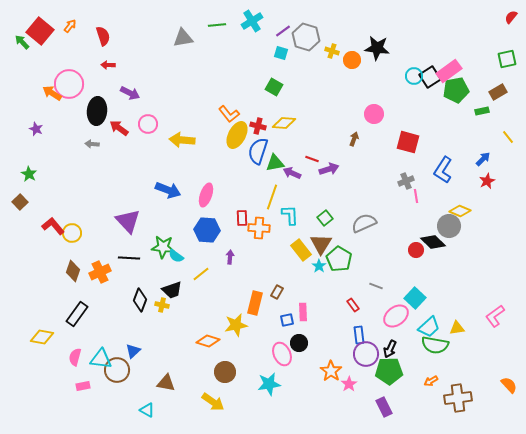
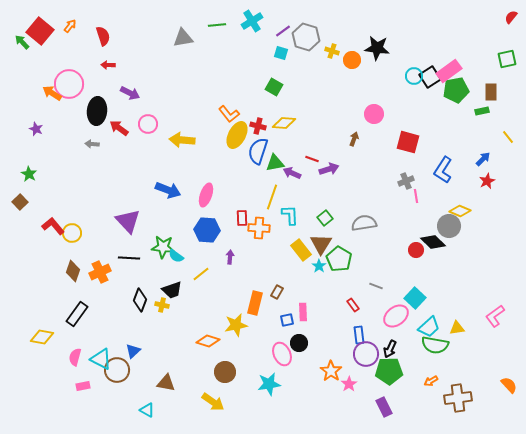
brown rectangle at (498, 92): moved 7 px left; rotated 60 degrees counterclockwise
gray semicircle at (364, 223): rotated 15 degrees clockwise
cyan triangle at (101, 359): rotated 20 degrees clockwise
